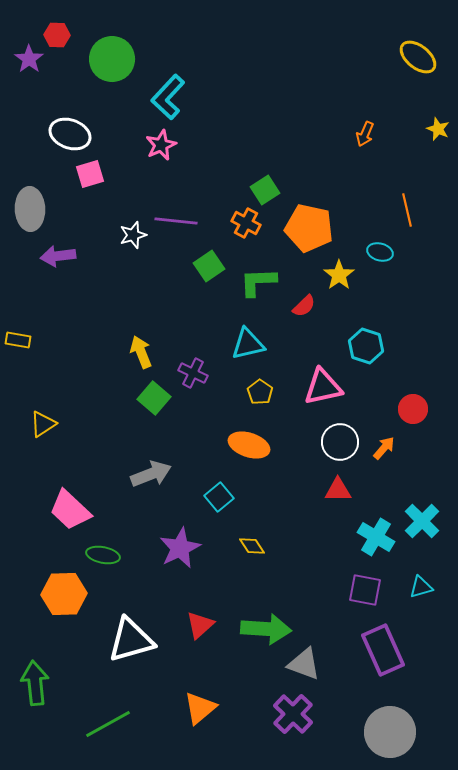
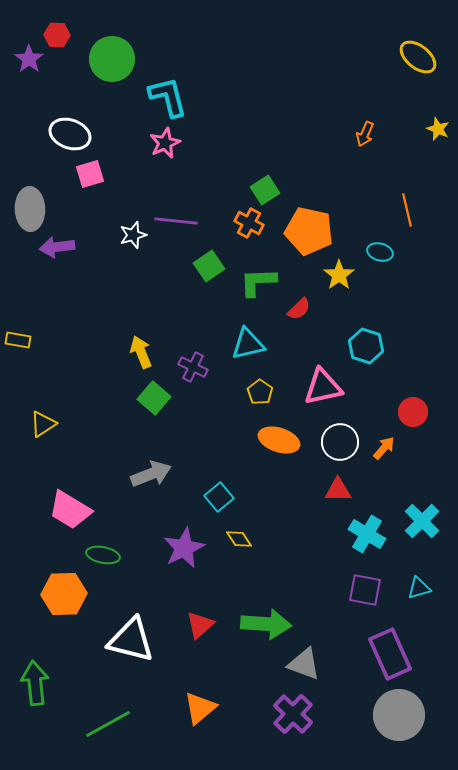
cyan L-shape at (168, 97): rotated 123 degrees clockwise
pink star at (161, 145): moved 4 px right, 2 px up
orange cross at (246, 223): moved 3 px right
orange pentagon at (309, 228): moved 3 px down
purple arrow at (58, 256): moved 1 px left, 9 px up
red semicircle at (304, 306): moved 5 px left, 3 px down
purple cross at (193, 373): moved 6 px up
red circle at (413, 409): moved 3 px down
orange ellipse at (249, 445): moved 30 px right, 5 px up
pink trapezoid at (70, 510): rotated 12 degrees counterclockwise
cyan cross at (376, 537): moved 9 px left, 3 px up
yellow diamond at (252, 546): moved 13 px left, 7 px up
purple star at (180, 548): moved 4 px right
cyan triangle at (421, 587): moved 2 px left, 1 px down
green arrow at (266, 629): moved 5 px up
white triangle at (131, 640): rotated 30 degrees clockwise
purple rectangle at (383, 650): moved 7 px right, 4 px down
gray circle at (390, 732): moved 9 px right, 17 px up
